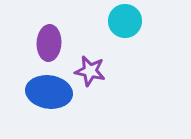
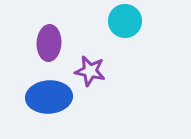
blue ellipse: moved 5 px down; rotated 12 degrees counterclockwise
